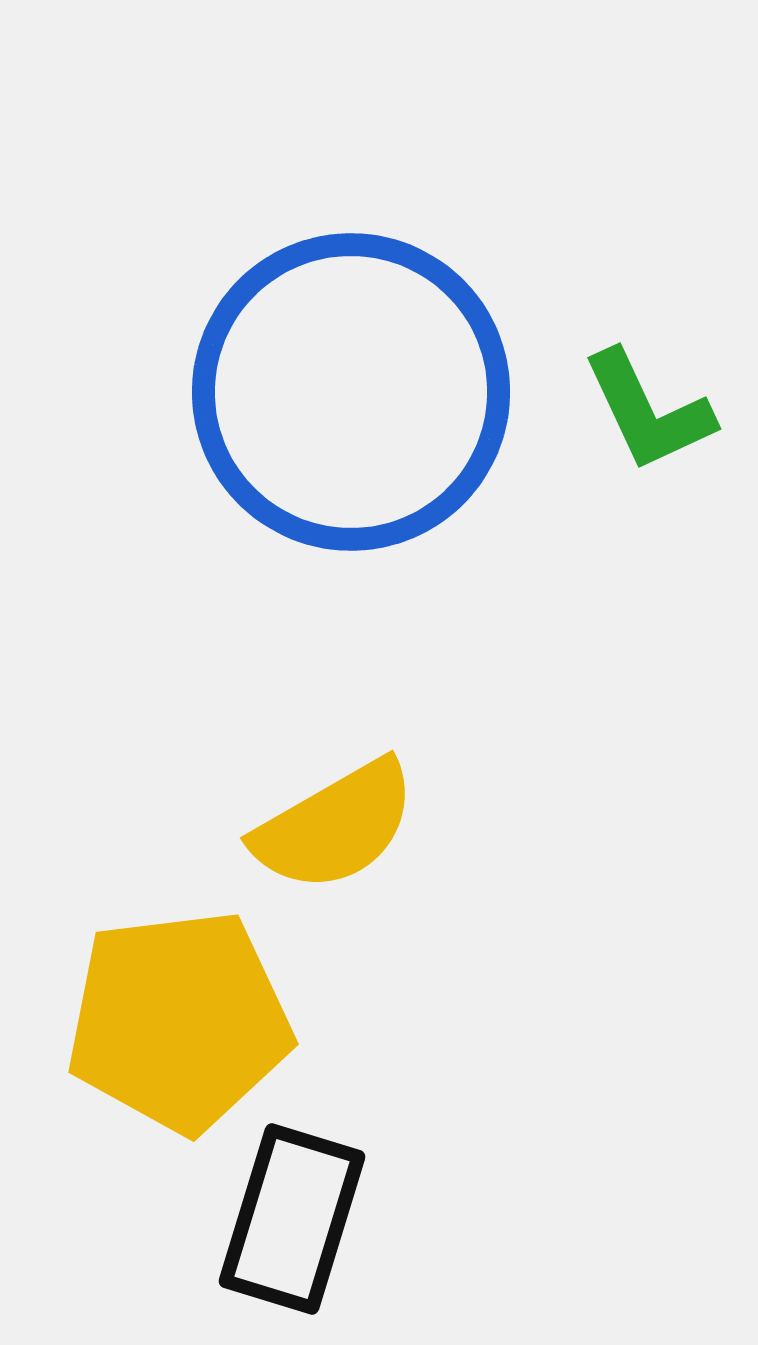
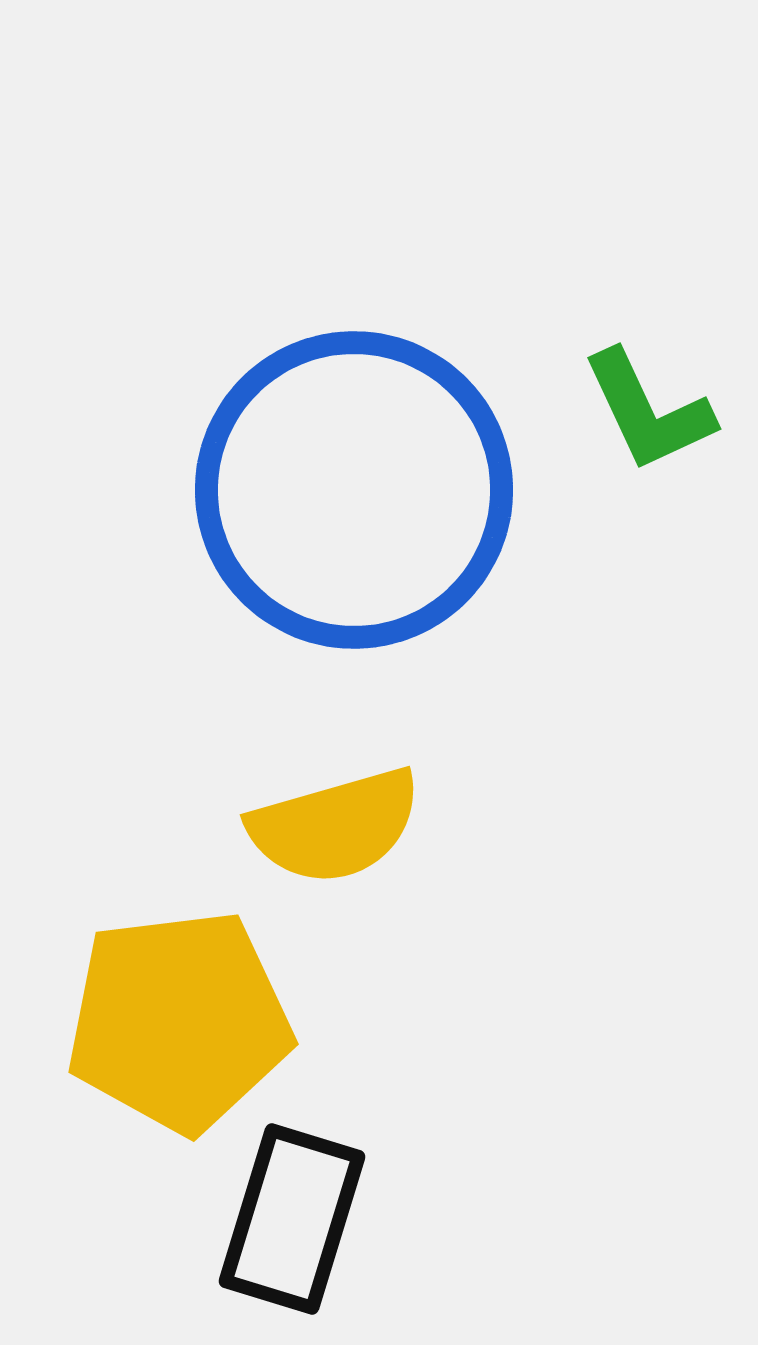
blue circle: moved 3 px right, 98 px down
yellow semicircle: rotated 14 degrees clockwise
